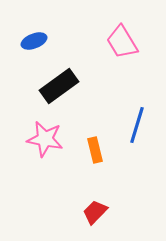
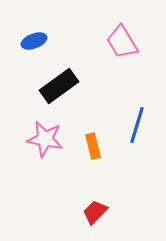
orange rectangle: moved 2 px left, 4 px up
